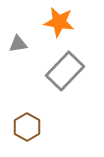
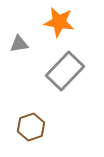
gray triangle: moved 1 px right
brown hexagon: moved 4 px right; rotated 12 degrees clockwise
